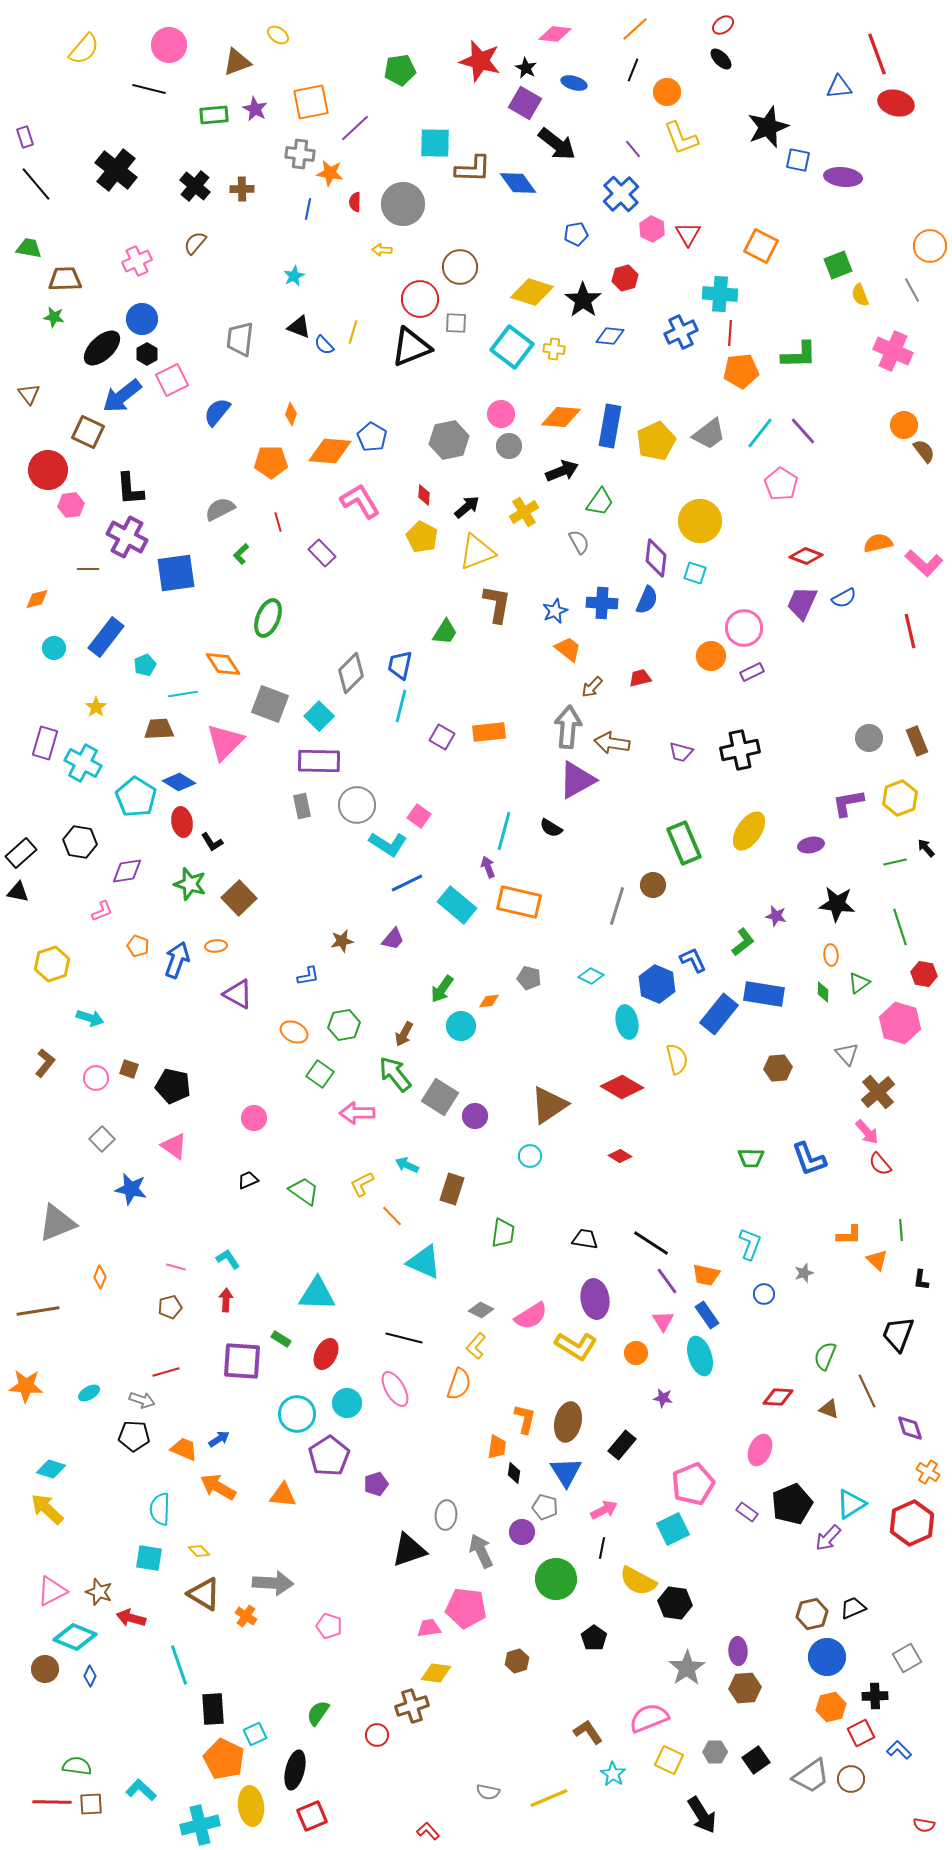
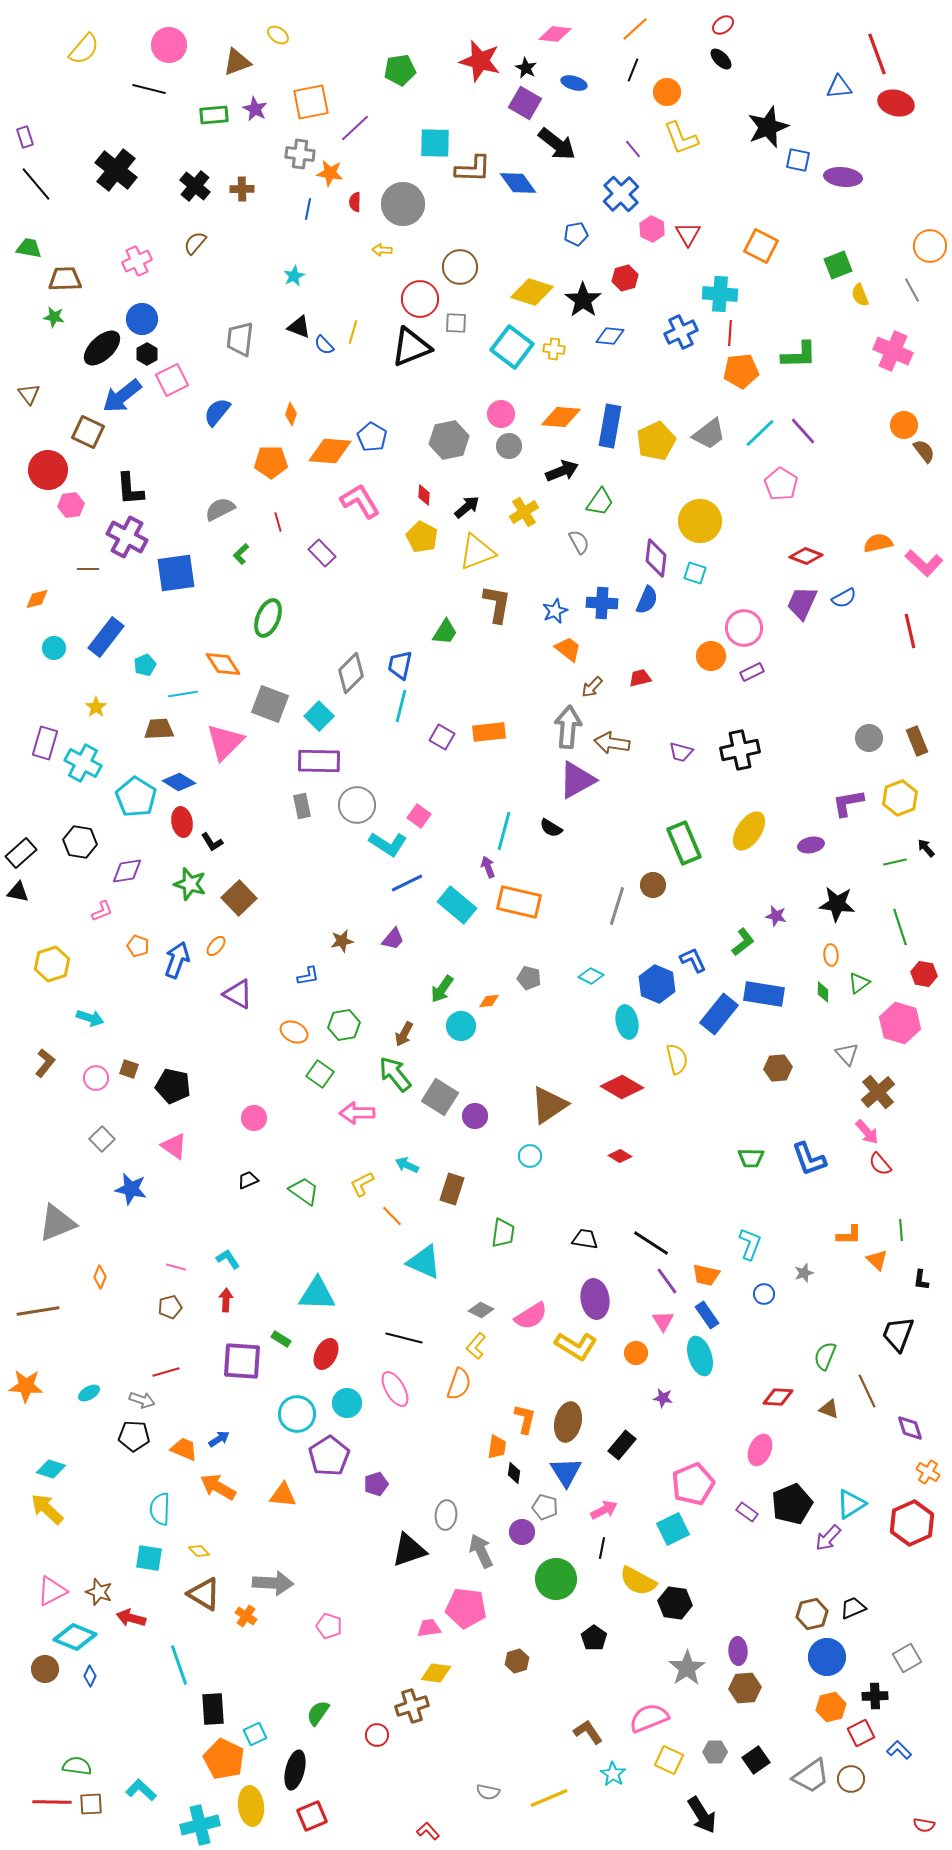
cyan line at (760, 433): rotated 8 degrees clockwise
orange ellipse at (216, 946): rotated 45 degrees counterclockwise
